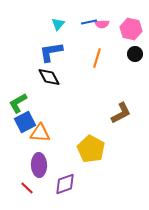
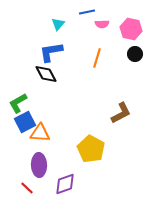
blue line: moved 2 px left, 10 px up
black diamond: moved 3 px left, 3 px up
